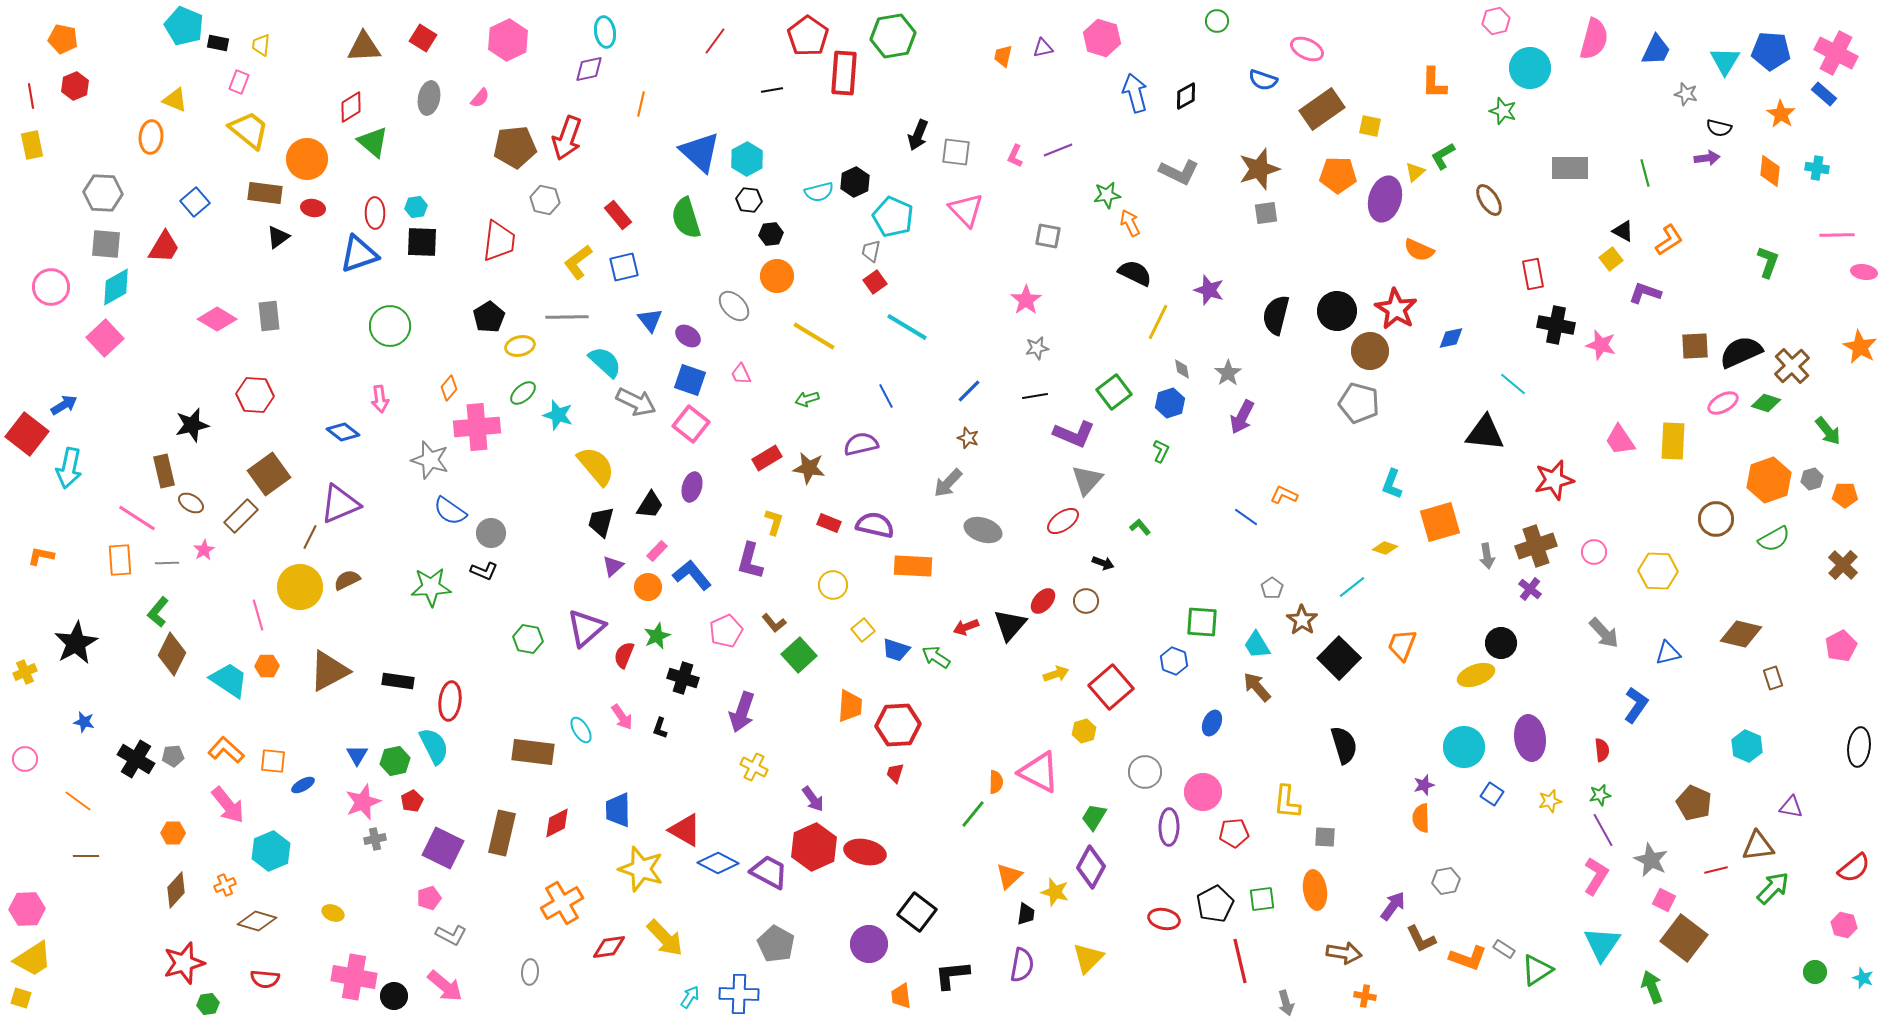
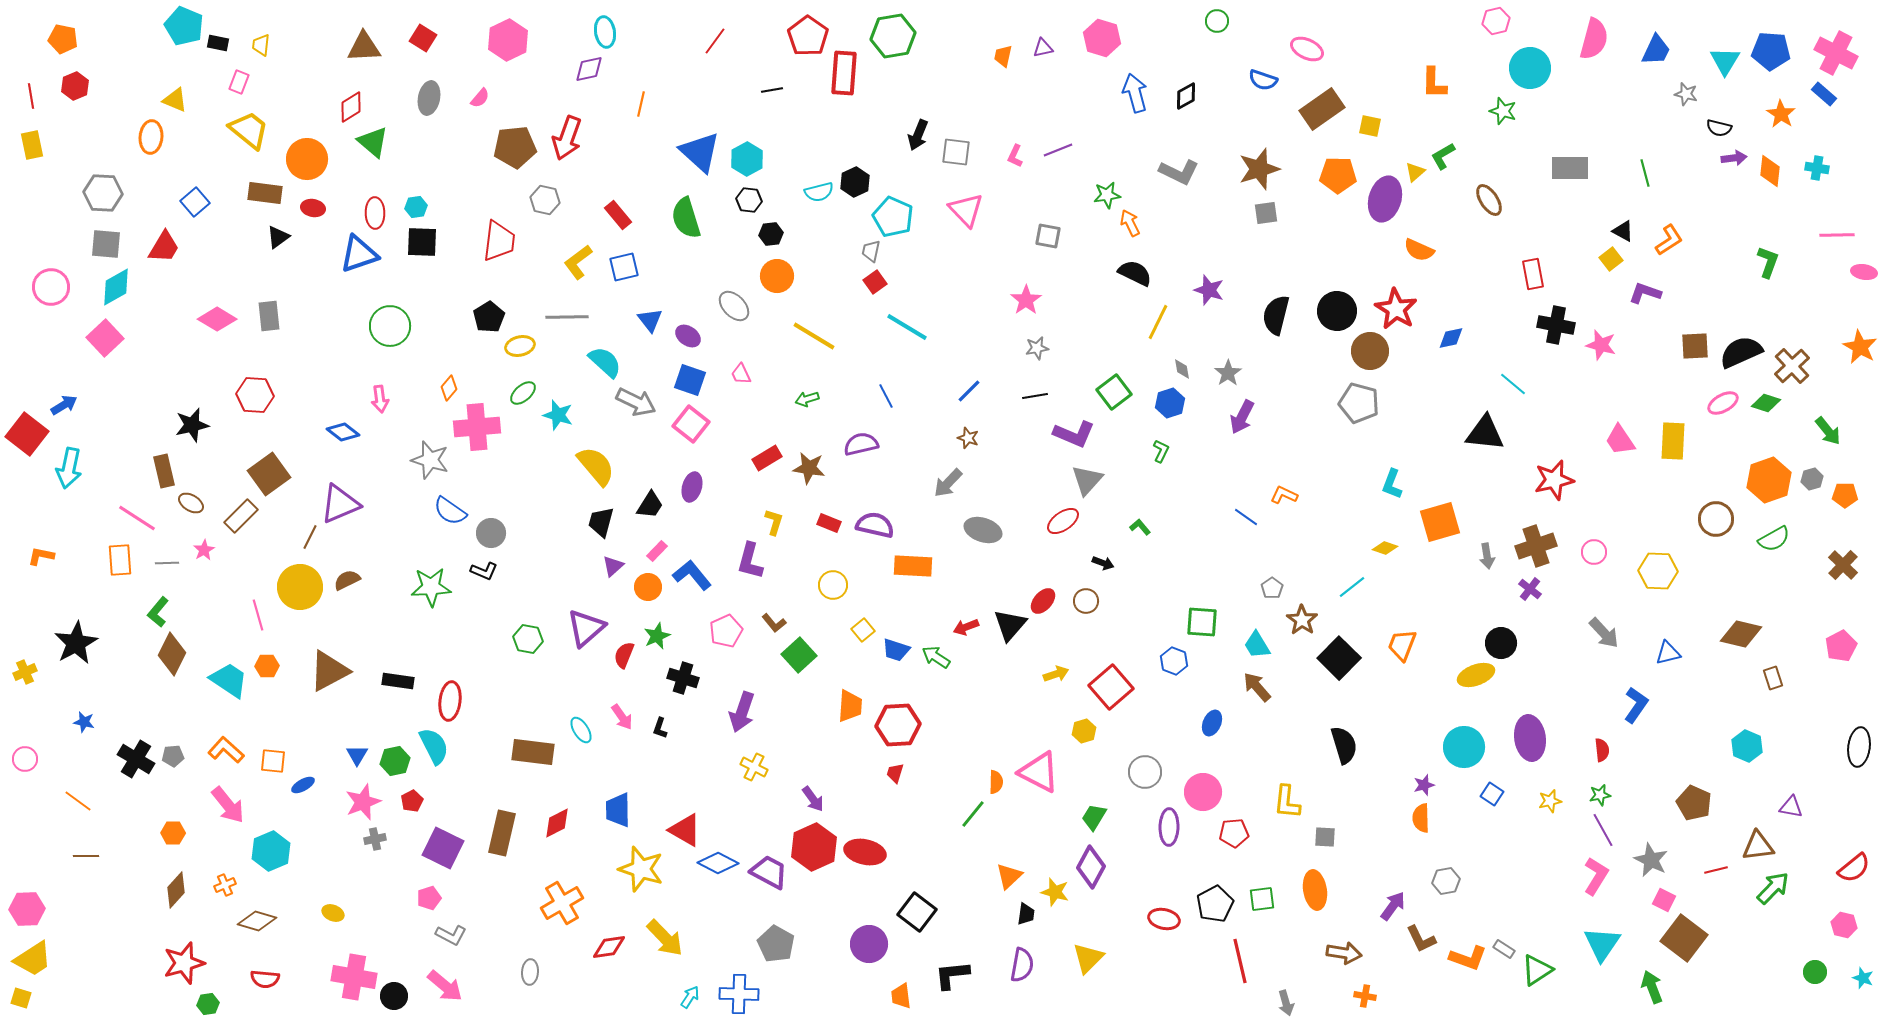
purple arrow at (1707, 158): moved 27 px right
